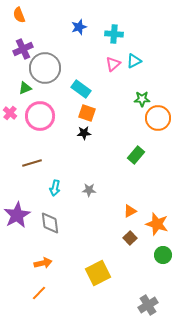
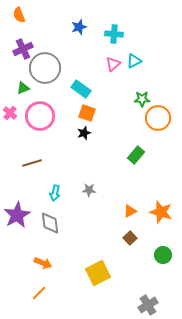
green triangle: moved 2 px left
black star: rotated 16 degrees counterclockwise
cyan arrow: moved 5 px down
orange star: moved 4 px right, 12 px up
orange arrow: rotated 36 degrees clockwise
